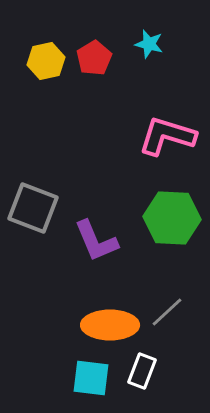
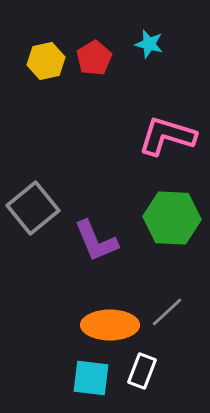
gray square: rotated 30 degrees clockwise
